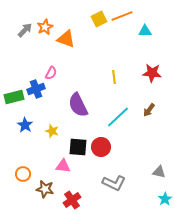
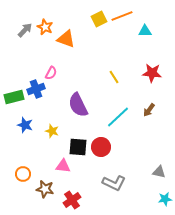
orange star: rotated 21 degrees counterclockwise
yellow line: rotated 24 degrees counterclockwise
blue star: rotated 14 degrees counterclockwise
cyan star: rotated 24 degrees clockwise
